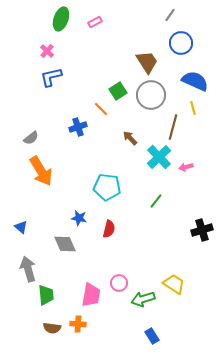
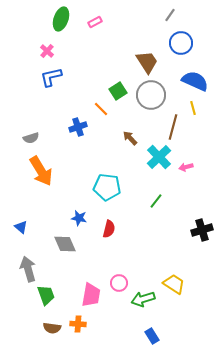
gray semicircle: rotated 21 degrees clockwise
green trapezoid: rotated 15 degrees counterclockwise
